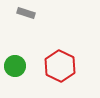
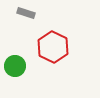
red hexagon: moved 7 px left, 19 px up
